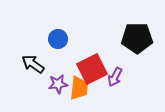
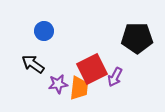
blue circle: moved 14 px left, 8 px up
